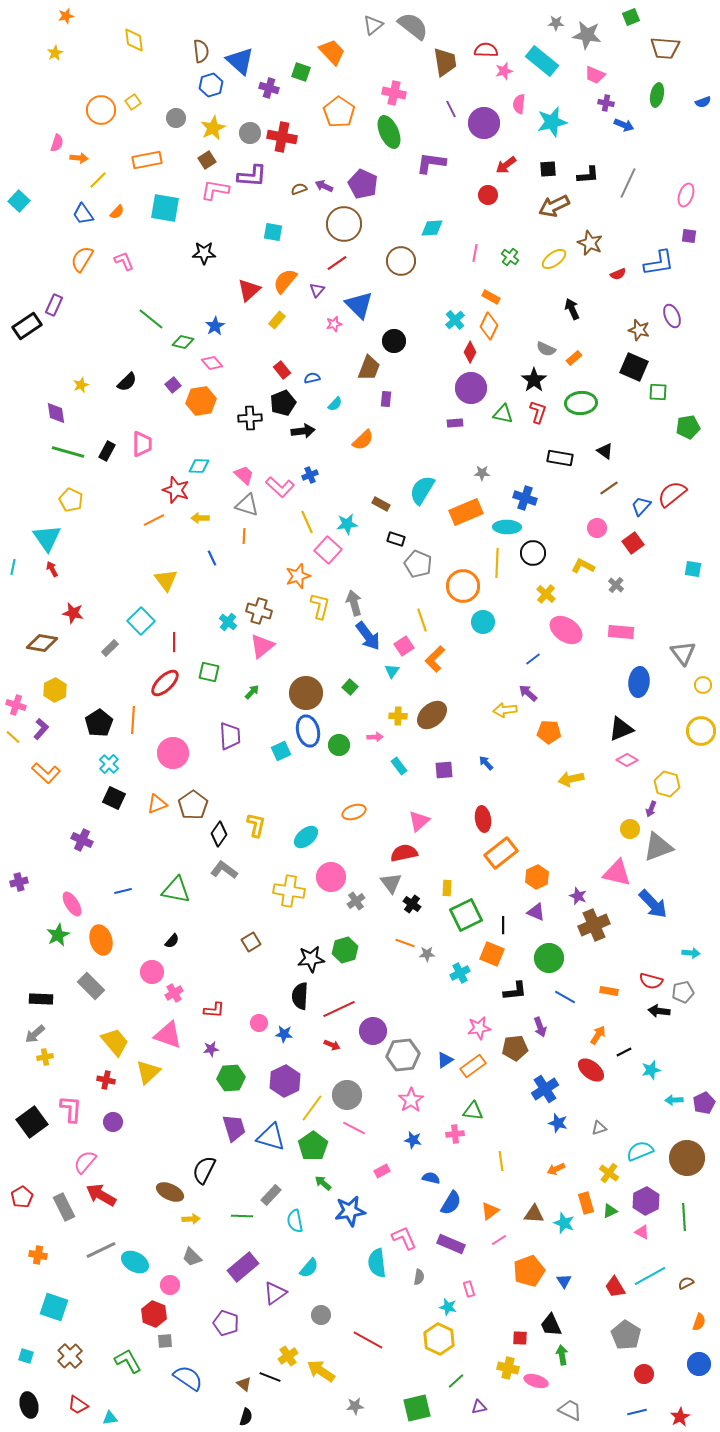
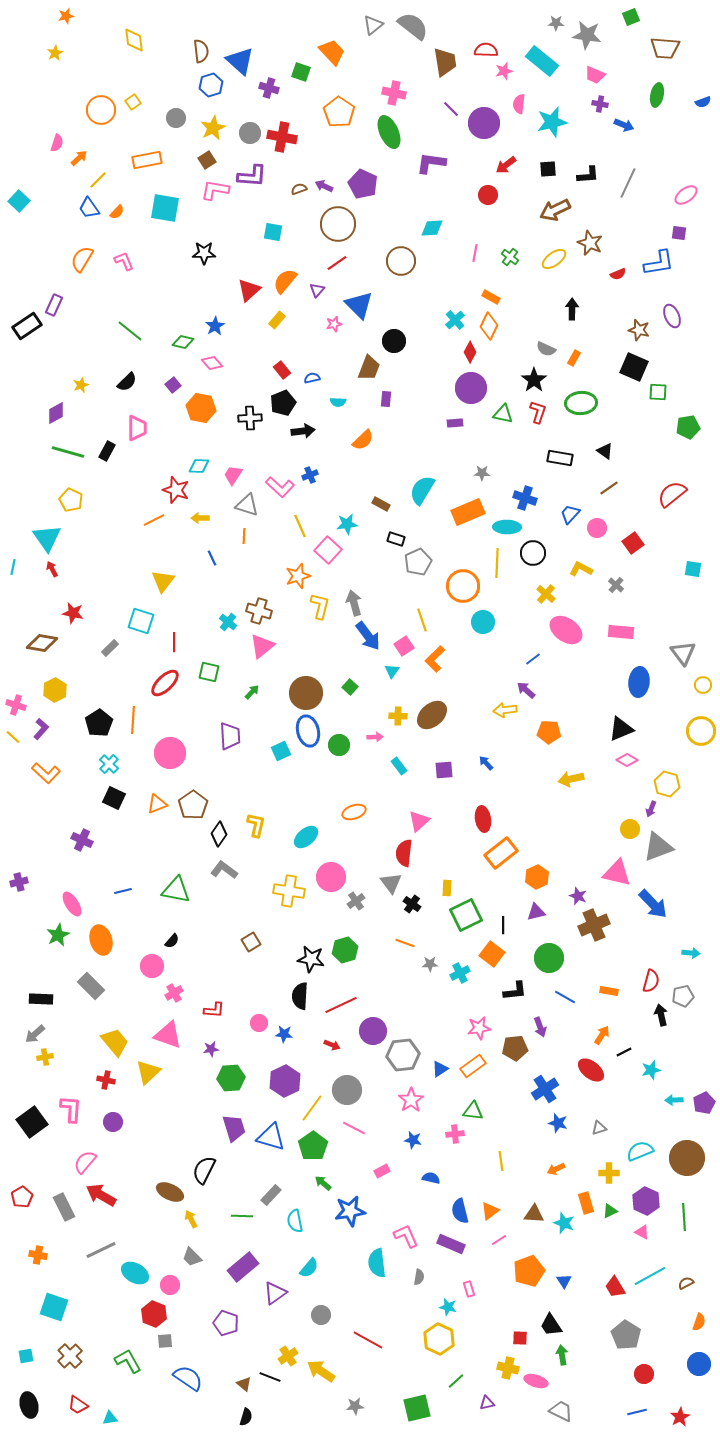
purple cross at (606, 103): moved 6 px left, 1 px down
purple line at (451, 109): rotated 18 degrees counterclockwise
orange arrow at (79, 158): rotated 48 degrees counterclockwise
pink ellipse at (686, 195): rotated 35 degrees clockwise
brown arrow at (554, 206): moved 1 px right, 4 px down
blue trapezoid at (83, 214): moved 6 px right, 6 px up
brown circle at (344, 224): moved 6 px left
purple square at (689, 236): moved 10 px left, 3 px up
black arrow at (572, 309): rotated 25 degrees clockwise
green line at (151, 319): moved 21 px left, 12 px down
orange rectangle at (574, 358): rotated 21 degrees counterclockwise
orange hexagon at (201, 401): moved 7 px down; rotated 20 degrees clockwise
cyan semicircle at (335, 404): moved 3 px right, 2 px up; rotated 49 degrees clockwise
purple diamond at (56, 413): rotated 70 degrees clockwise
pink trapezoid at (142, 444): moved 5 px left, 16 px up
pink trapezoid at (244, 475): moved 11 px left; rotated 100 degrees counterclockwise
blue trapezoid at (641, 506): moved 71 px left, 8 px down
orange rectangle at (466, 512): moved 2 px right
yellow line at (307, 522): moved 7 px left, 4 px down
gray pentagon at (418, 564): moved 2 px up; rotated 24 degrees clockwise
yellow L-shape at (583, 566): moved 2 px left, 3 px down
yellow triangle at (166, 580): moved 3 px left, 1 px down; rotated 15 degrees clockwise
cyan square at (141, 621): rotated 28 degrees counterclockwise
purple arrow at (528, 693): moved 2 px left, 3 px up
pink circle at (173, 753): moved 3 px left
red semicircle at (404, 853): rotated 72 degrees counterclockwise
purple triangle at (536, 912): rotated 36 degrees counterclockwise
gray star at (427, 954): moved 3 px right, 10 px down
orange square at (492, 954): rotated 15 degrees clockwise
black star at (311, 959): rotated 16 degrees clockwise
pink circle at (152, 972): moved 6 px up
red semicircle at (651, 981): rotated 90 degrees counterclockwise
gray pentagon at (683, 992): moved 4 px down
red line at (339, 1009): moved 2 px right, 4 px up
black arrow at (659, 1011): moved 2 px right, 4 px down; rotated 70 degrees clockwise
orange arrow at (598, 1035): moved 4 px right
blue triangle at (445, 1060): moved 5 px left, 9 px down
gray circle at (347, 1095): moved 5 px up
yellow cross at (609, 1173): rotated 36 degrees counterclockwise
purple hexagon at (646, 1201): rotated 8 degrees counterclockwise
blue semicircle at (451, 1203): moved 9 px right, 8 px down; rotated 135 degrees clockwise
yellow arrow at (191, 1219): rotated 114 degrees counterclockwise
pink L-shape at (404, 1238): moved 2 px right, 2 px up
cyan ellipse at (135, 1262): moved 11 px down
black trapezoid at (551, 1325): rotated 10 degrees counterclockwise
cyan square at (26, 1356): rotated 28 degrees counterclockwise
purple triangle at (479, 1407): moved 8 px right, 4 px up
gray trapezoid at (570, 1410): moved 9 px left, 1 px down
